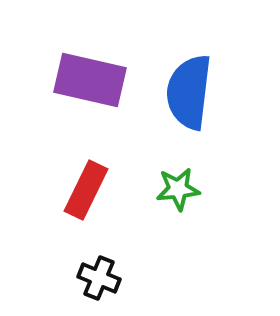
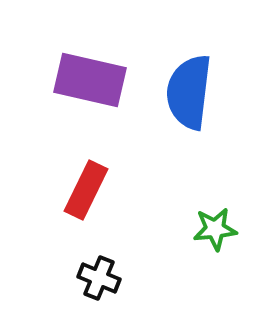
green star: moved 37 px right, 40 px down
